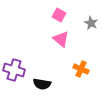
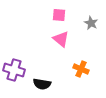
pink square: rotated 24 degrees counterclockwise
